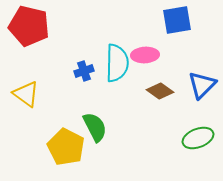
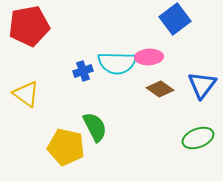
blue square: moved 2 px left, 1 px up; rotated 28 degrees counterclockwise
red pentagon: rotated 24 degrees counterclockwise
pink ellipse: moved 4 px right, 2 px down
cyan semicircle: rotated 90 degrees clockwise
blue cross: moved 1 px left
blue triangle: rotated 8 degrees counterclockwise
brown diamond: moved 2 px up
yellow pentagon: rotated 15 degrees counterclockwise
